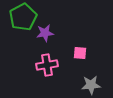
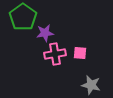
green pentagon: rotated 8 degrees counterclockwise
pink cross: moved 8 px right, 11 px up
gray star: rotated 18 degrees clockwise
